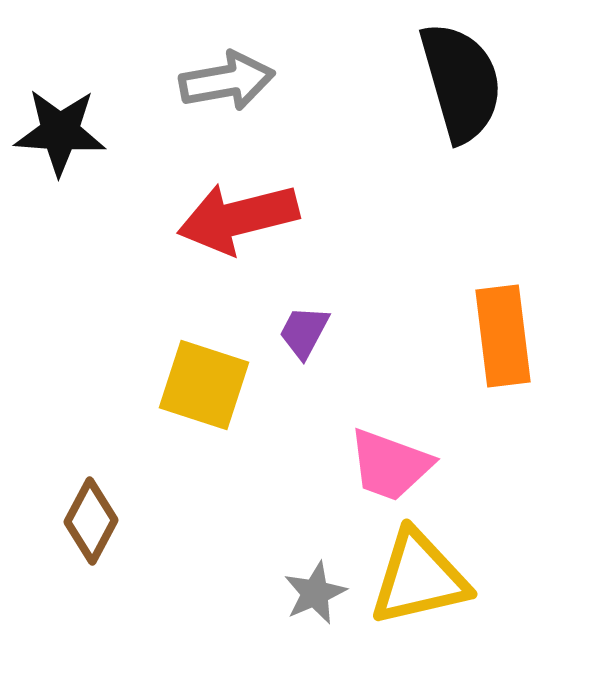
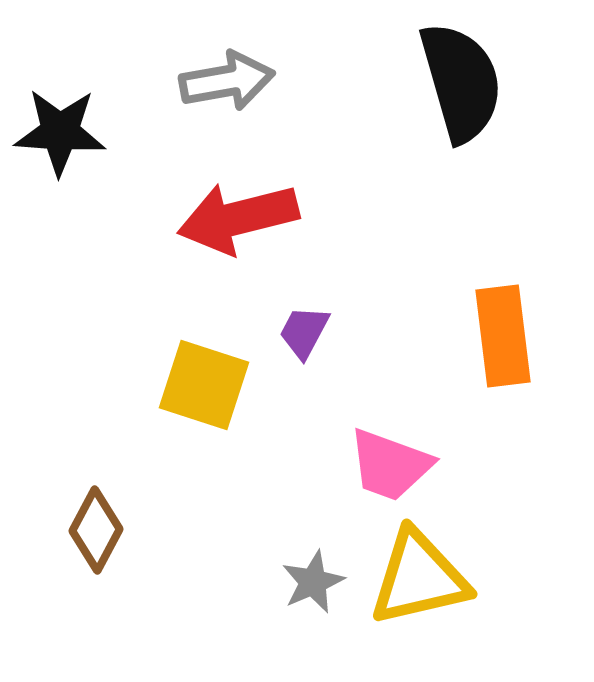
brown diamond: moved 5 px right, 9 px down
gray star: moved 2 px left, 11 px up
